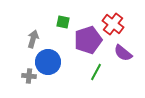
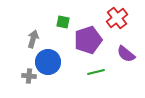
red cross: moved 4 px right, 6 px up; rotated 15 degrees clockwise
purple semicircle: moved 3 px right, 1 px down
green line: rotated 48 degrees clockwise
